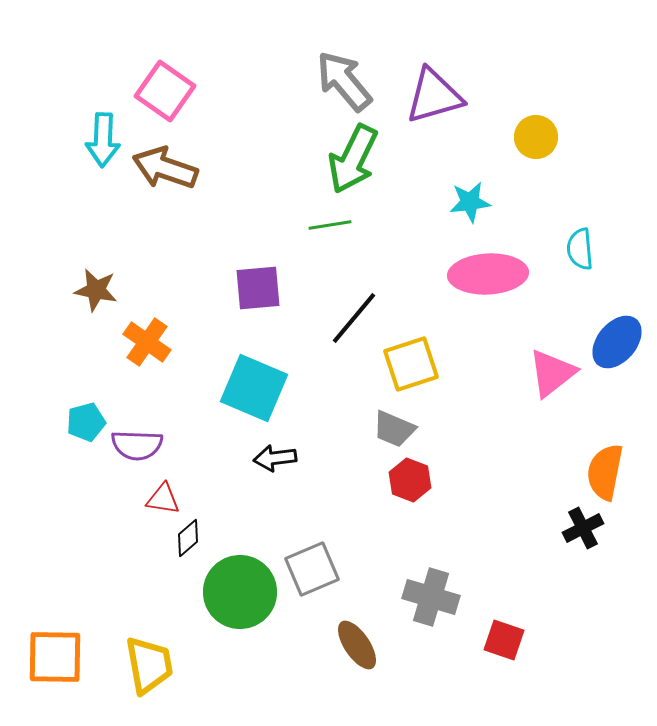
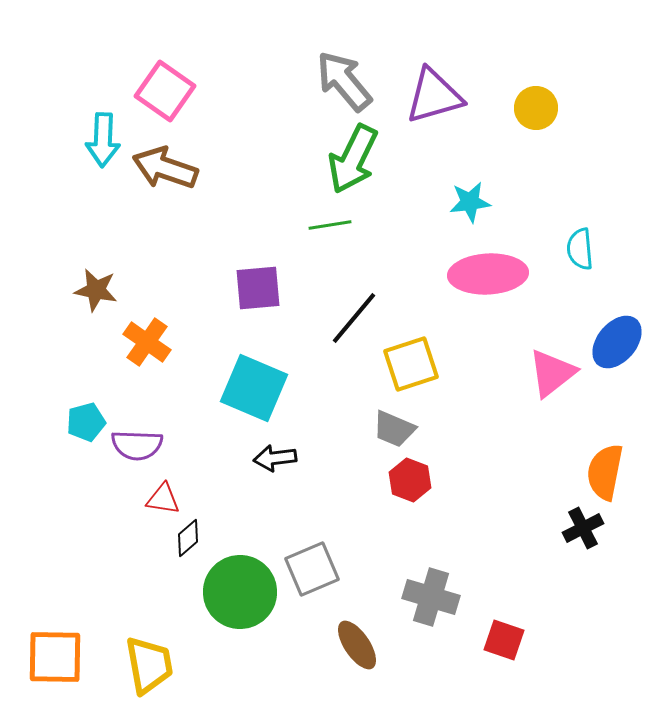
yellow circle: moved 29 px up
